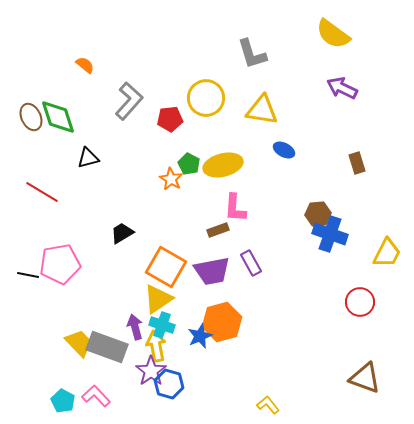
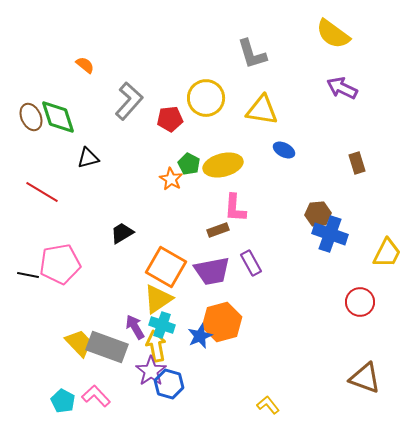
purple arrow at (135, 327): rotated 15 degrees counterclockwise
